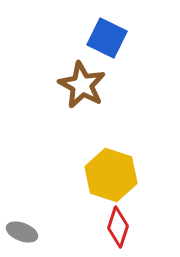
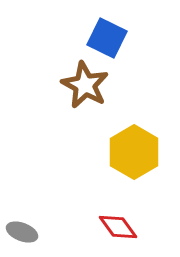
brown star: moved 3 px right
yellow hexagon: moved 23 px right, 23 px up; rotated 12 degrees clockwise
red diamond: rotated 54 degrees counterclockwise
